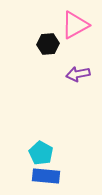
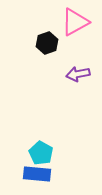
pink triangle: moved 3 px up
black hexagon: moved 1 px left, 1 px up; rotated 15 degrees counterclockwise
blue rectangle: moved 9 px left, 2 px up
